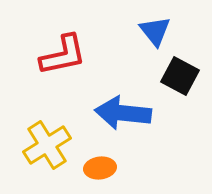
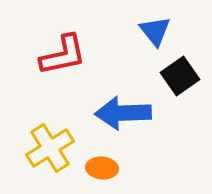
black square: rotated 27 degrees clockwise
blue arrow: rotated 8 degrees counterclockwise
yellow cross: moved 3 px right, 3 px down
orange ellipse: moved 2 px right; rotated 12 degrees clockwise
